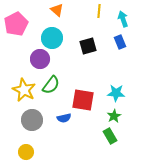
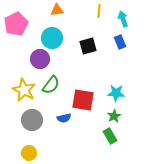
orange triangle: rotated 48 degrees counterclockwise
yellow circle: moved 3 px right, 1 px down
